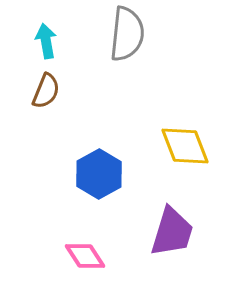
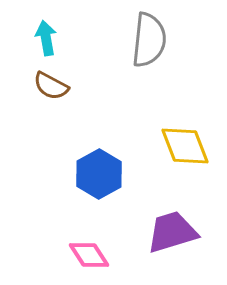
gray semicircle: moved 22 px right, 6 px down
cyan arrow: moved 3 px up
brown semicircle: moved 5 px right, 5 px up; rotated 96 degrees clockwise
purple trapezoid: rotated 124 degrees counterclockwise
pink diamond: moved 4 px right, 1 px up
